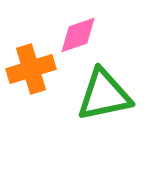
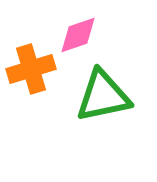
green triangle: moved 1 px left, 1 px down
